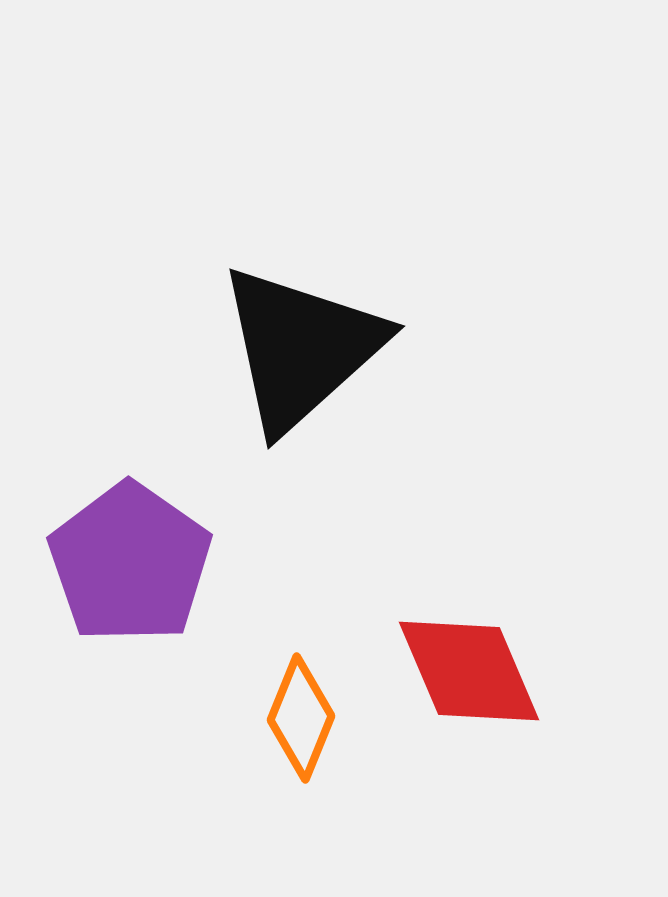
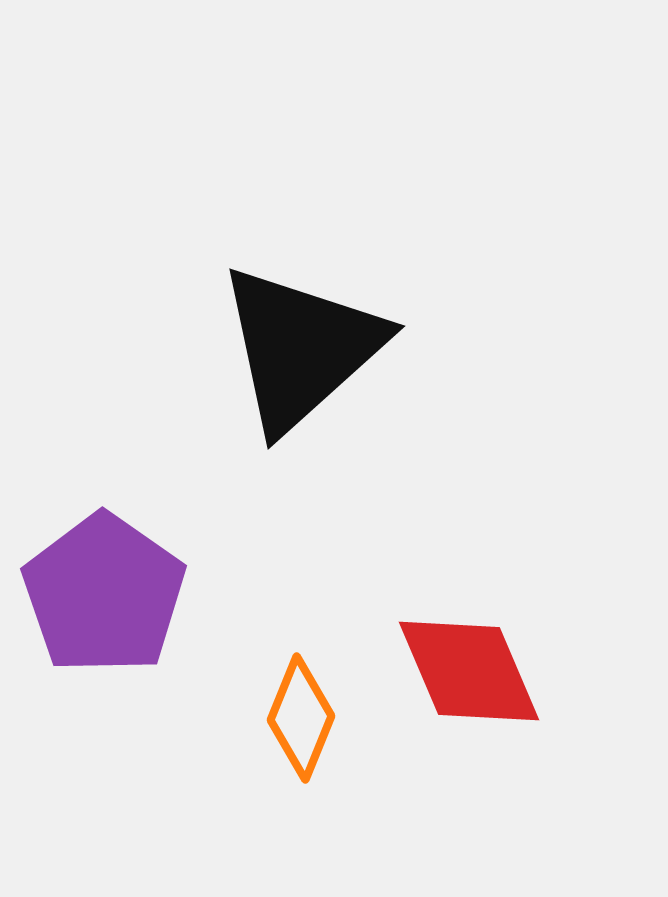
purple pentagon: moved 26 px left, 31 px down
